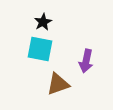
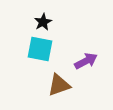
purple arrow: rotated 130 degrees counterclockwise
brown triangle: moved 1 px right, 1 px down
